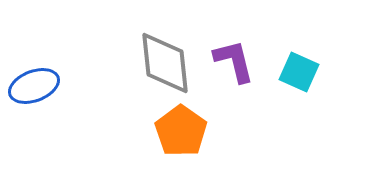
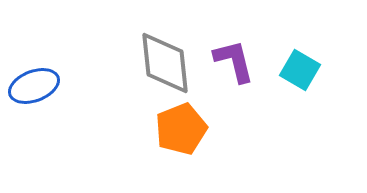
cyan square: moved 1 px right, 2 px up; rotated 6 degrees clockwise
orange pentagon: moved 2 px up; rotated 15 degrees clockwise
